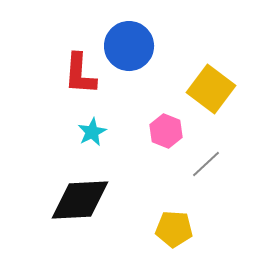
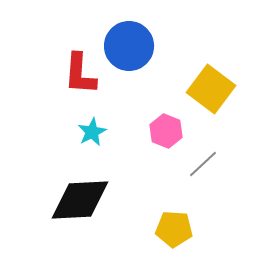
gray line: moved 3 px left
